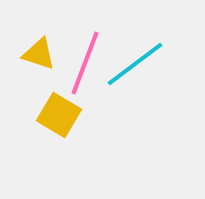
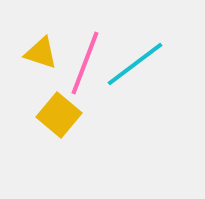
yellow triangle: moved 2 px right, 1 px up
yellow square: rotated 9 degrees clockwise
